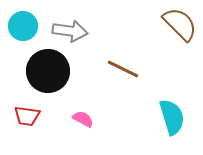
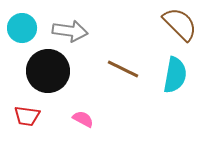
cyan circle: moved 1 px left, 2 px down
cyan semicircle: moved 3 px right, 42 px up; rotated 27 degrees clockwise
